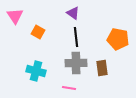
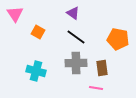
pink triangle: moved 2 px up
black line: rotated 48 degrees counterclockwise
pink line: moved 27 px right
